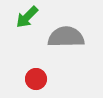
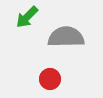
red circle: moved 14 px right
